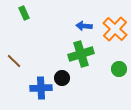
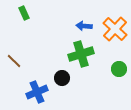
blue cross: moved 4 px left, 4 px down; rotated 20 degrees counterclockwise
